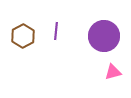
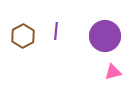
purple circle: moved 1 px right
